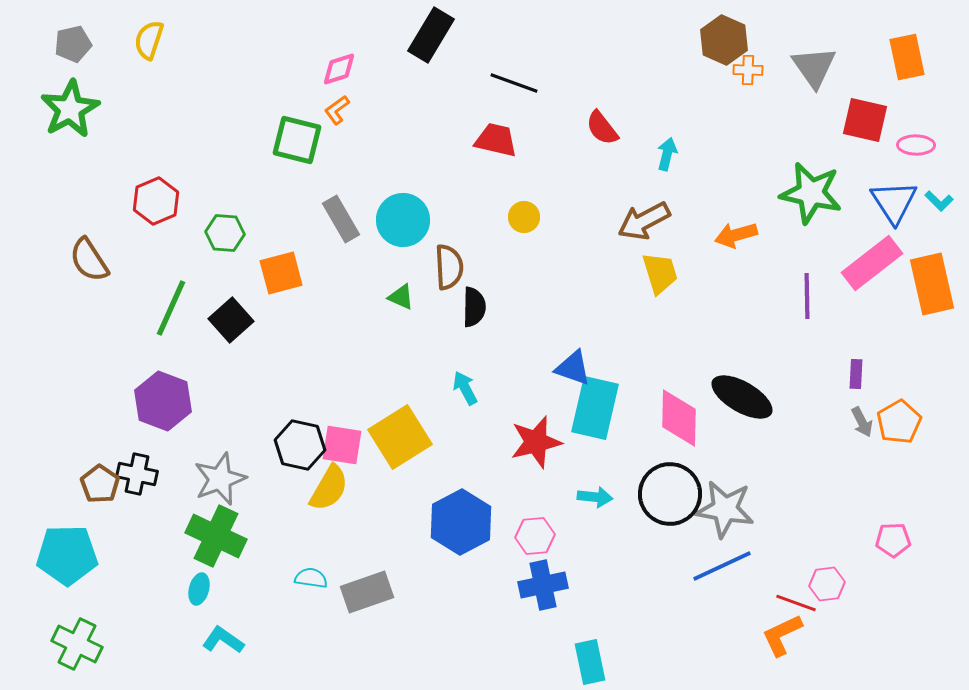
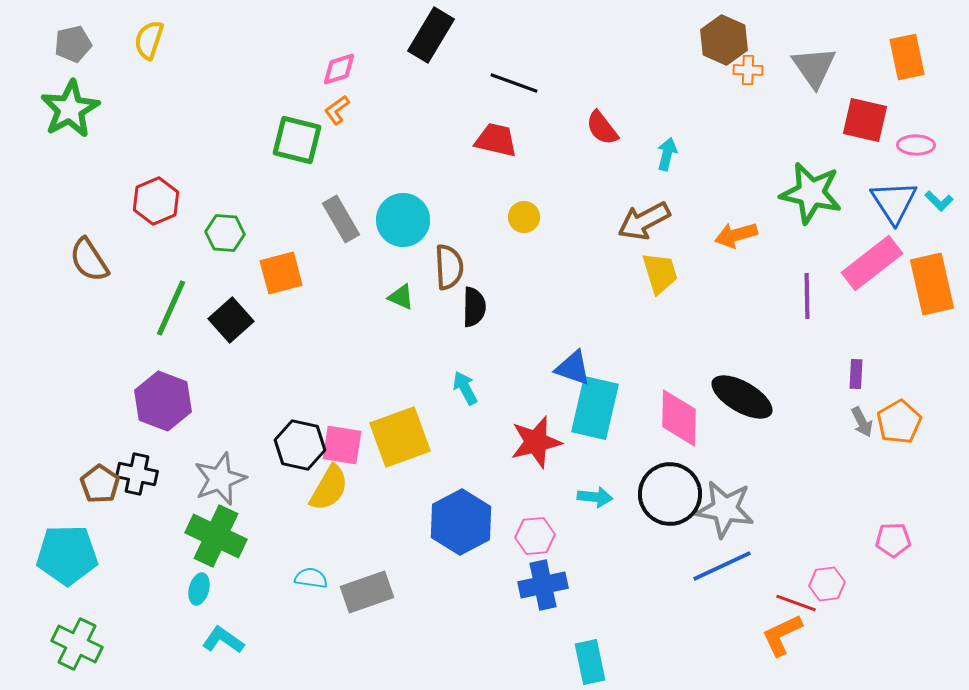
yellow square at (400, 437): rotated 12 degrees clockwise
